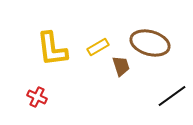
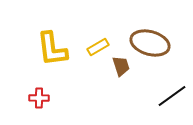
red cross: moved 2 px right, 1 px down; rotated 24 degrees counterclockwise
